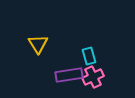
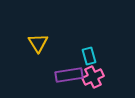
yellow triangle: moved 1 px up
